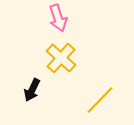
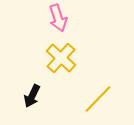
black arrow: moved 6 px down
yellow line: moved 2 px left, 1 px up
